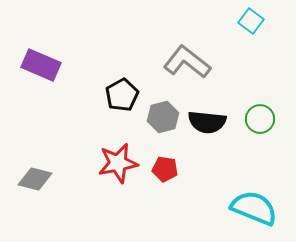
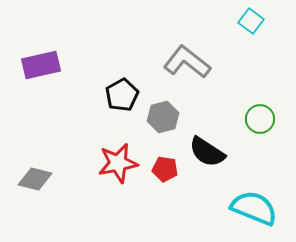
purple rectangle: rotated 36 degrees counterclockwise
black semicircle: moved 30 px down; rotated 27 degrees clockwise
